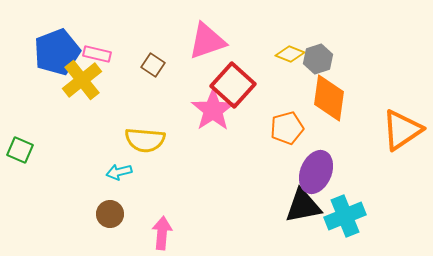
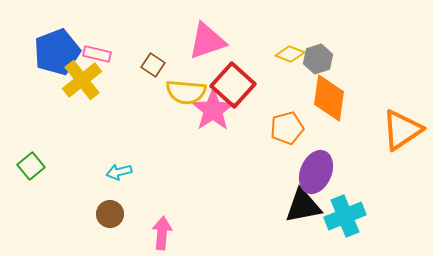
yellow semicircle: moved 41 px right, 48 px up
green square: moved 11 px right, 16 px down; rotated 28 degrees clockwise
